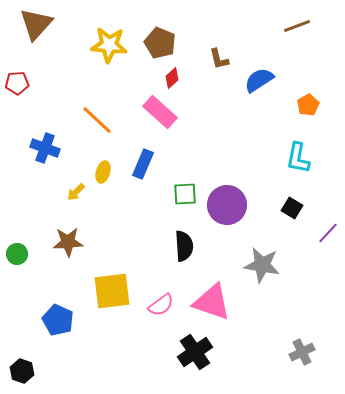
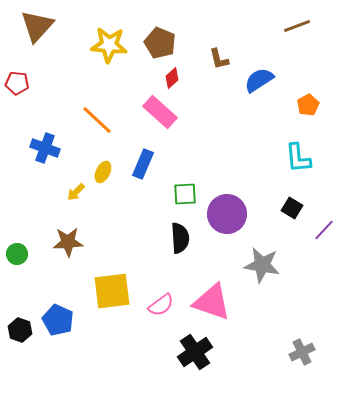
brown triangle: moved 1 px right, 2 px down
red pentagon: rotated 10 degrees clockwise
cyan L-shape: rotated 16 degrees counterclockwise
yellow ellipse: rotated 10 degrees clockwise
purple circle: moved 9 px down
purple line: moved 4 px left, 3 px up
black semicircle: moved 4 px left, 8 px up
black hexagon: moved 2 px left, 41 px up
